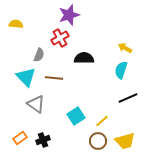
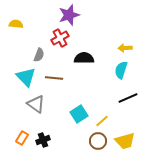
yellow arrow: rotated 32 degrees counterclockwise
cyan square: moved 3 px right, 2 px up
orange rectangle: moved 2 px right; rotated 24 degrees counterclockwise
